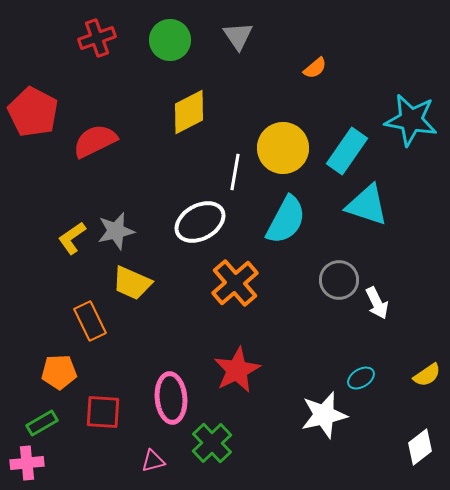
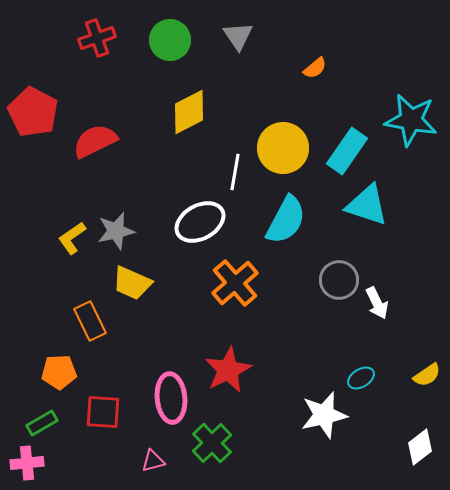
red star: moved 9 px left
